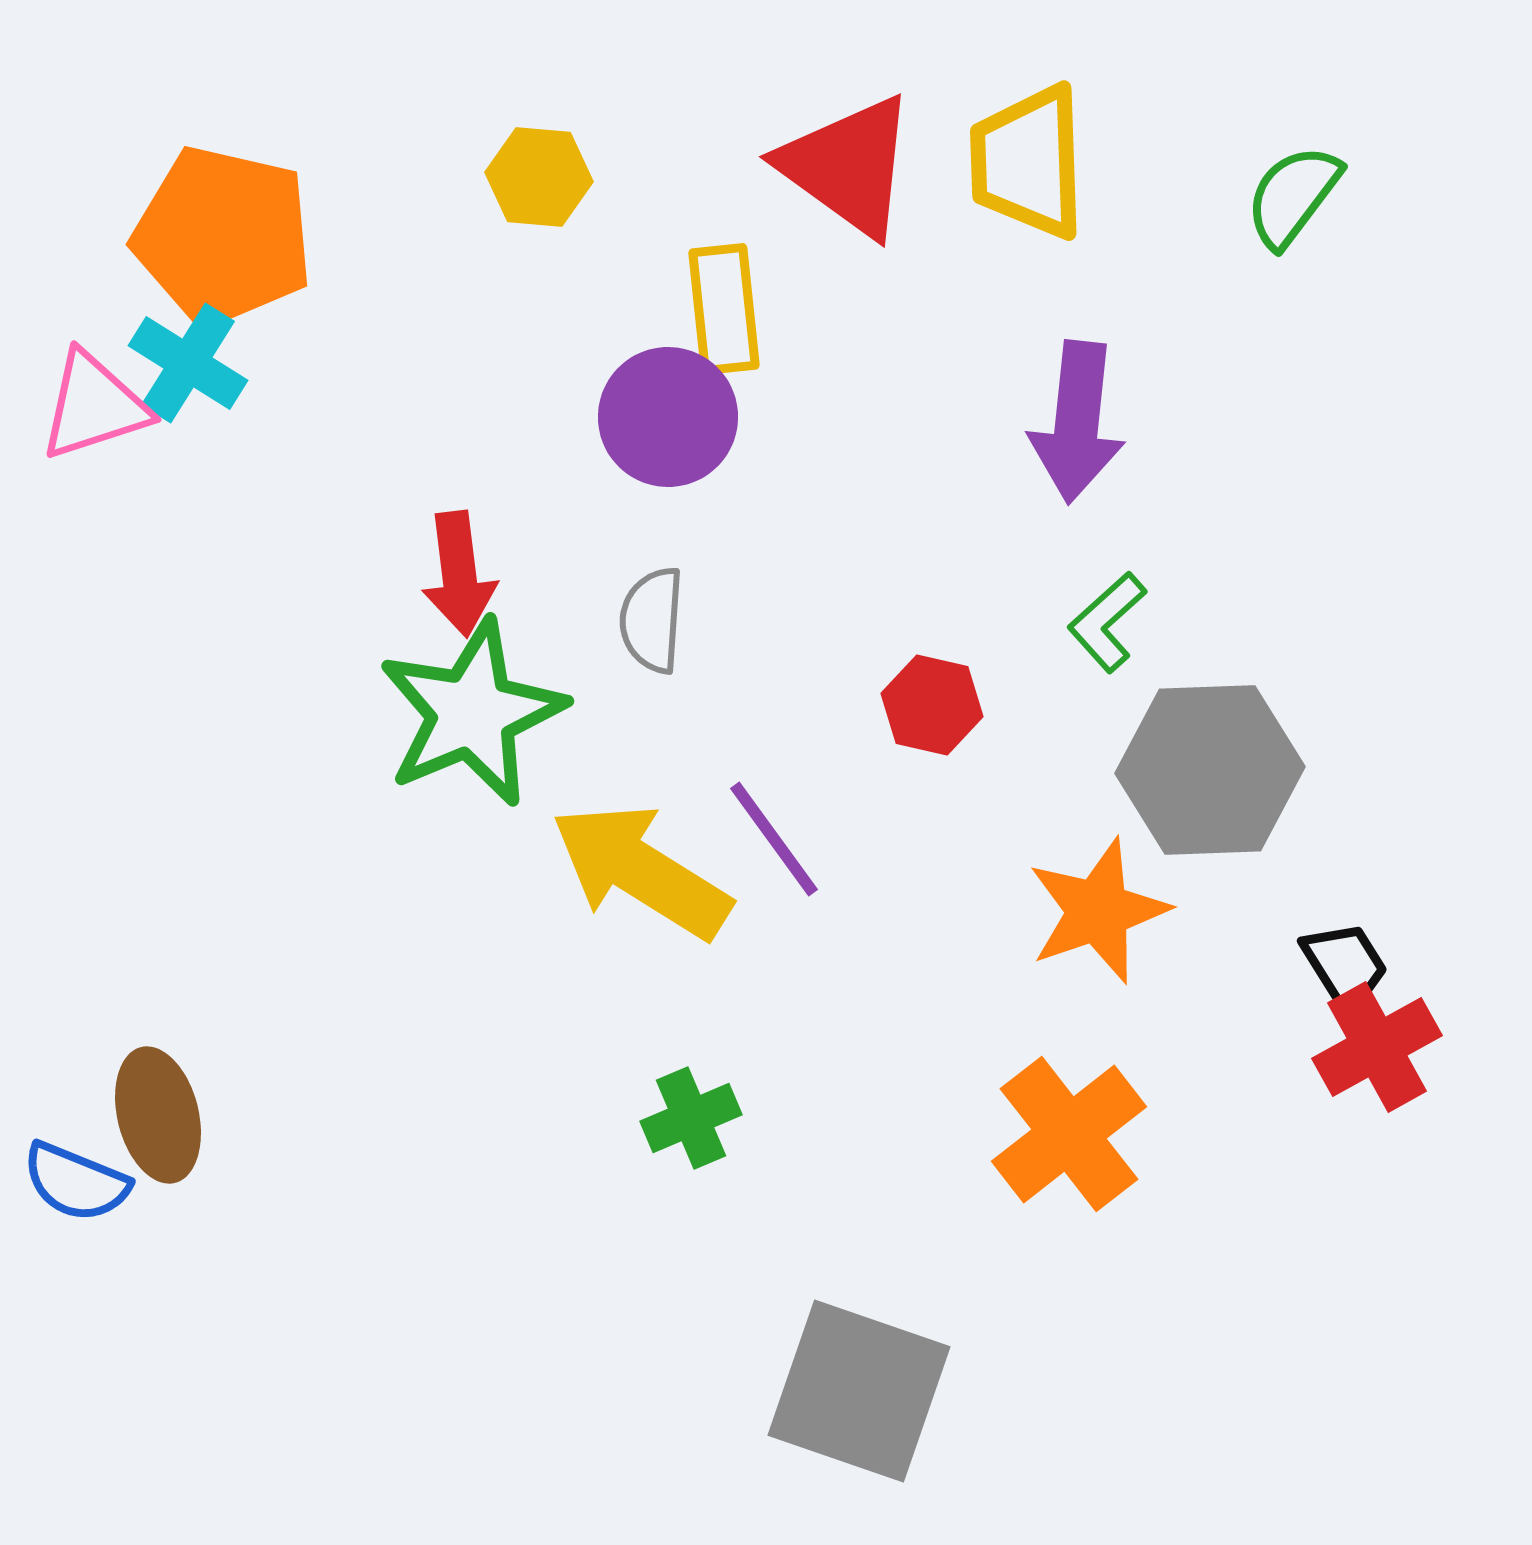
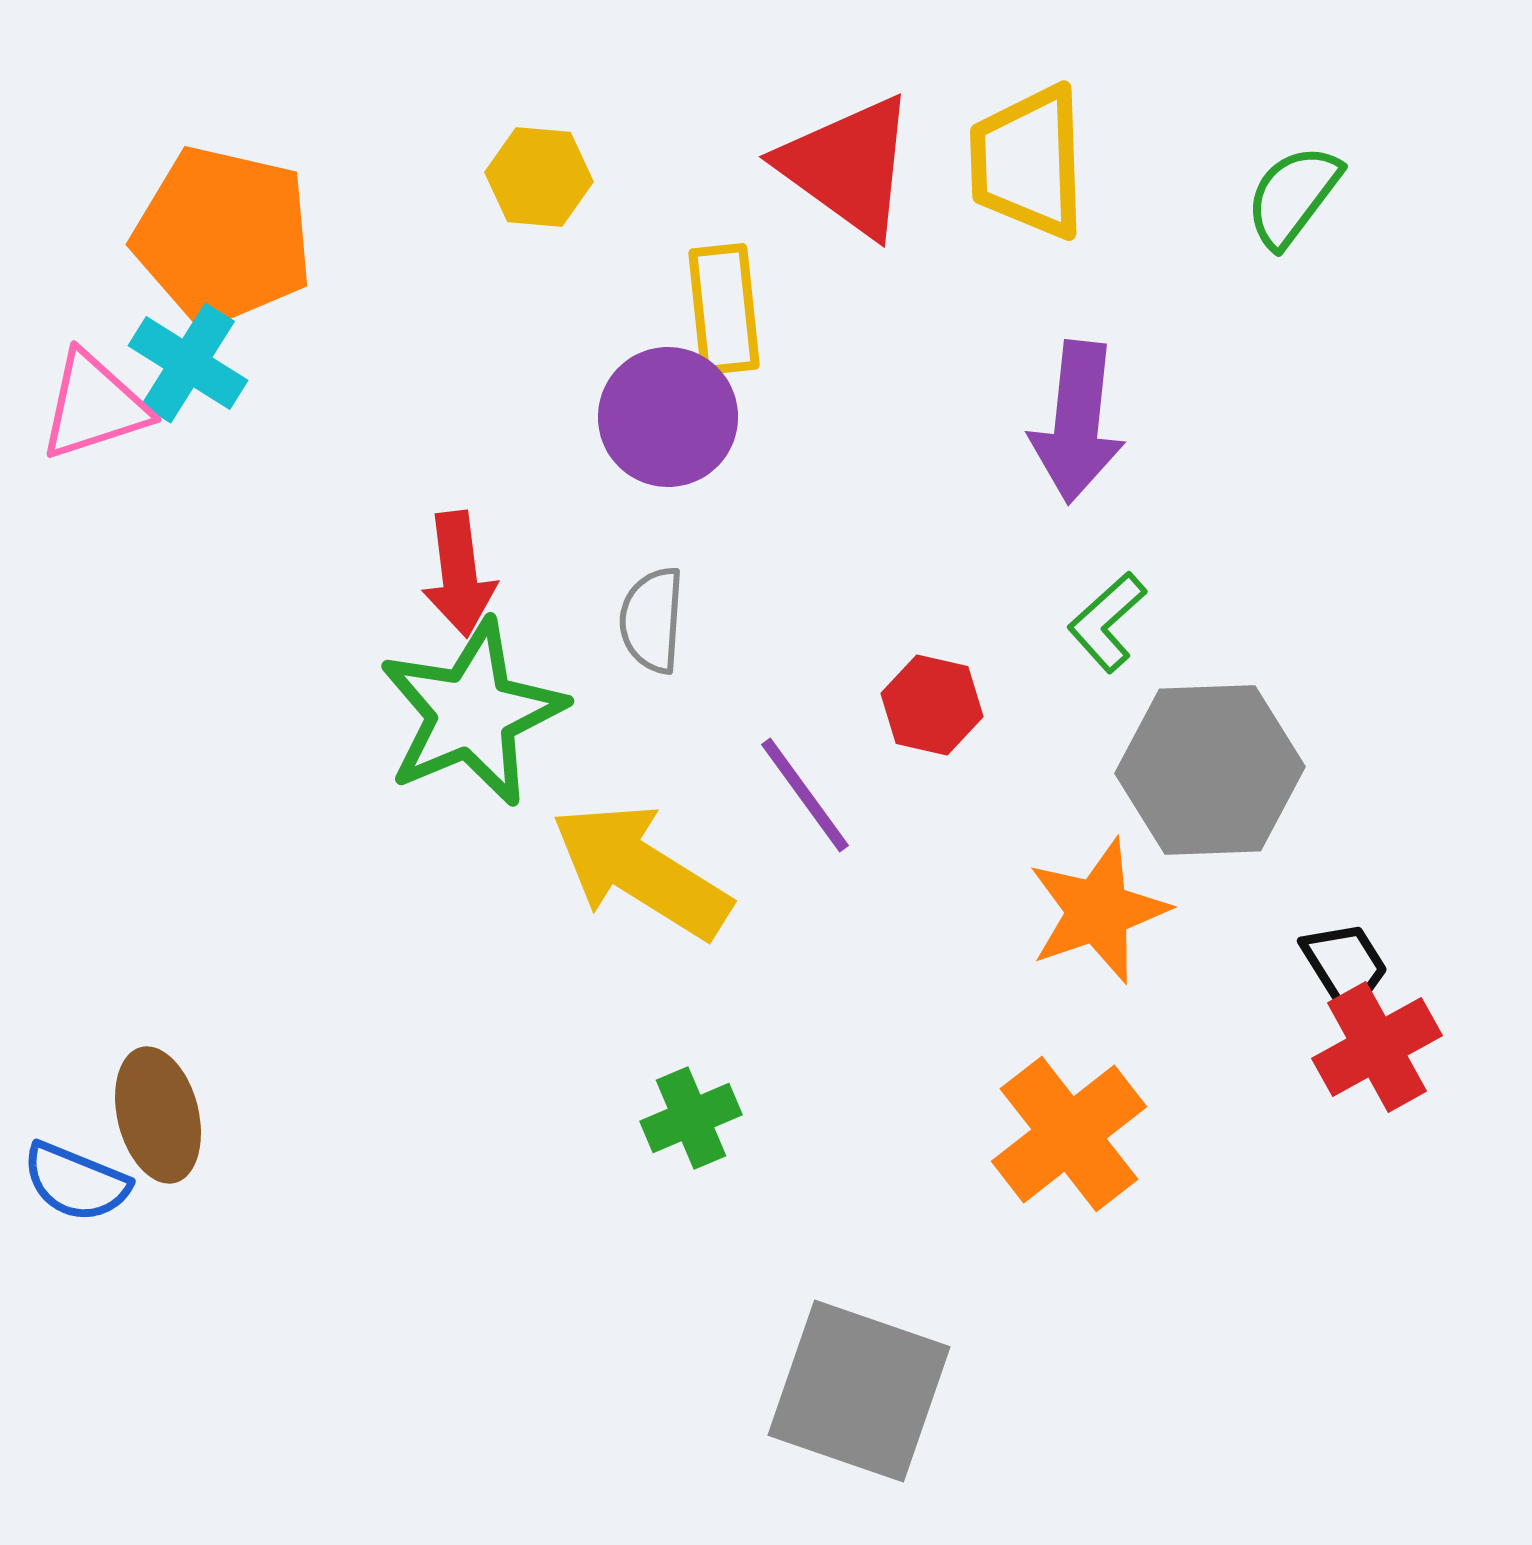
purple line: moved 31 px right, 44 px up
